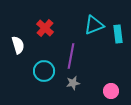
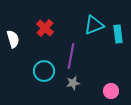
white semicircle: moved 5 px left, 6 px up
